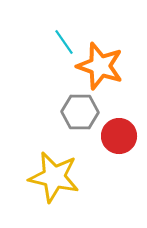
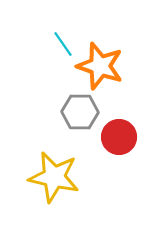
cyan line: moved 1 px left, 2 px down
red circle: moved 1 px down
